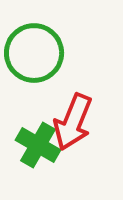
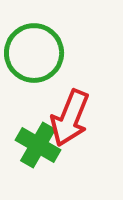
red arrow: moved 3 px left, 4 px up
